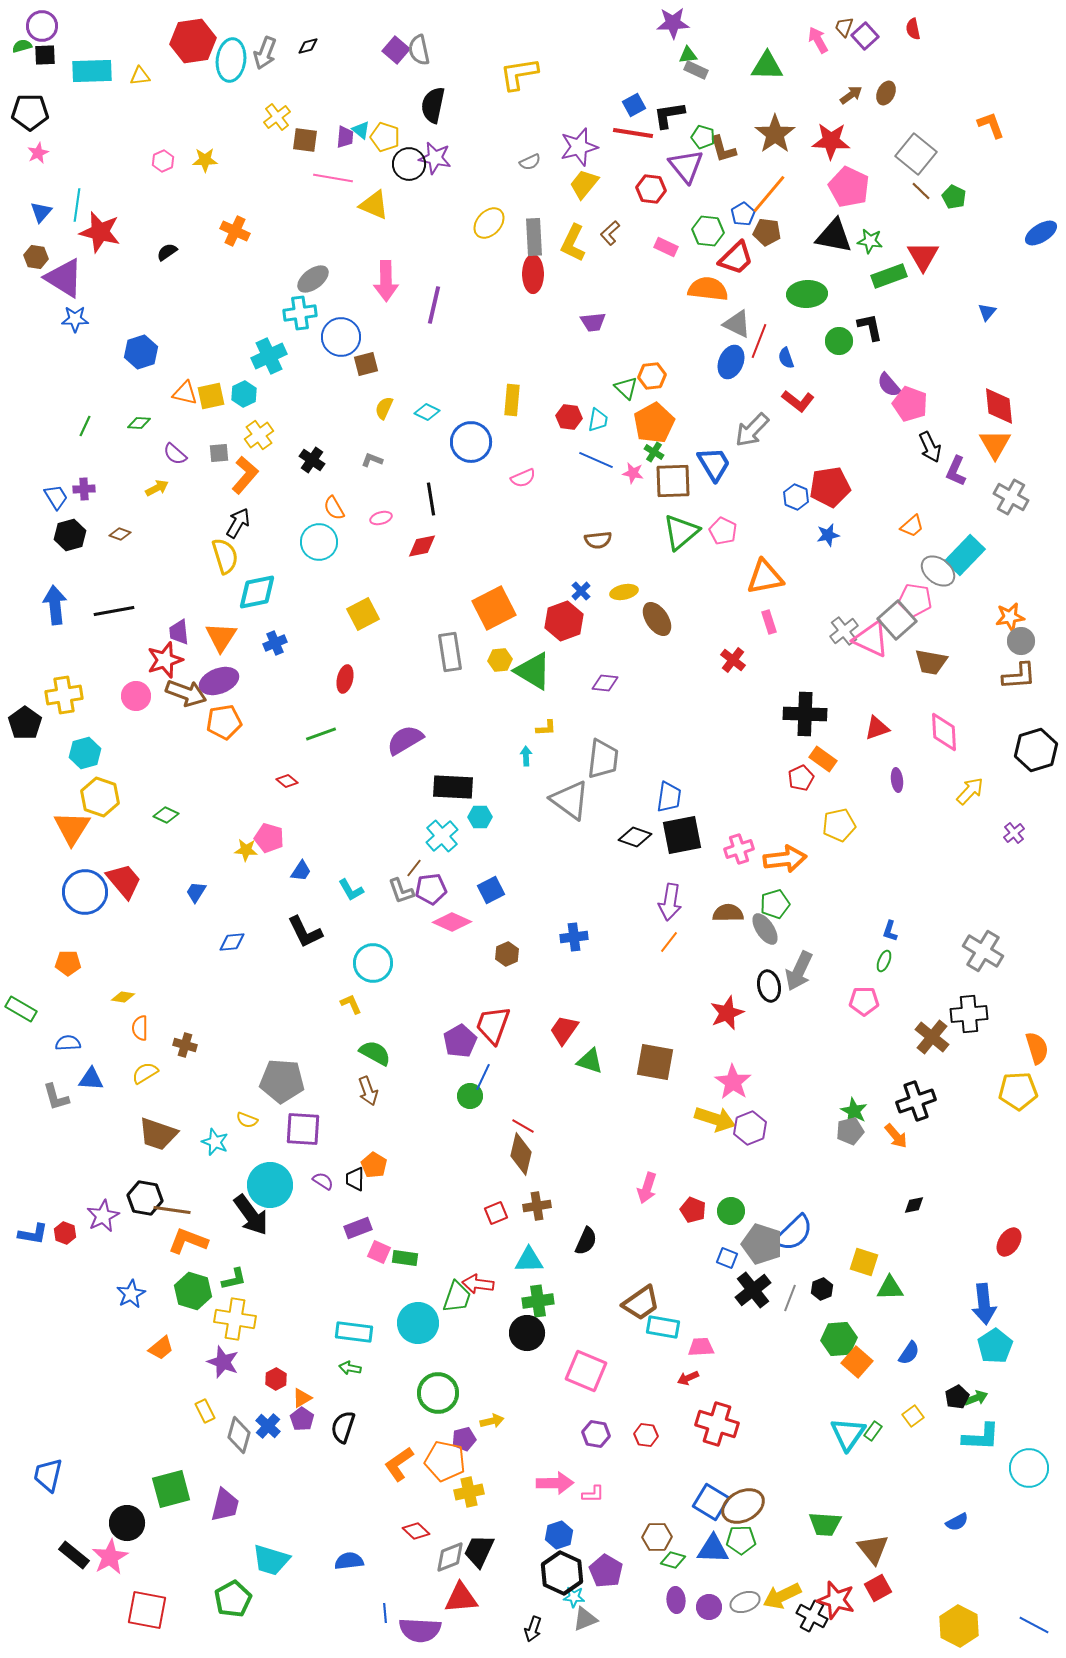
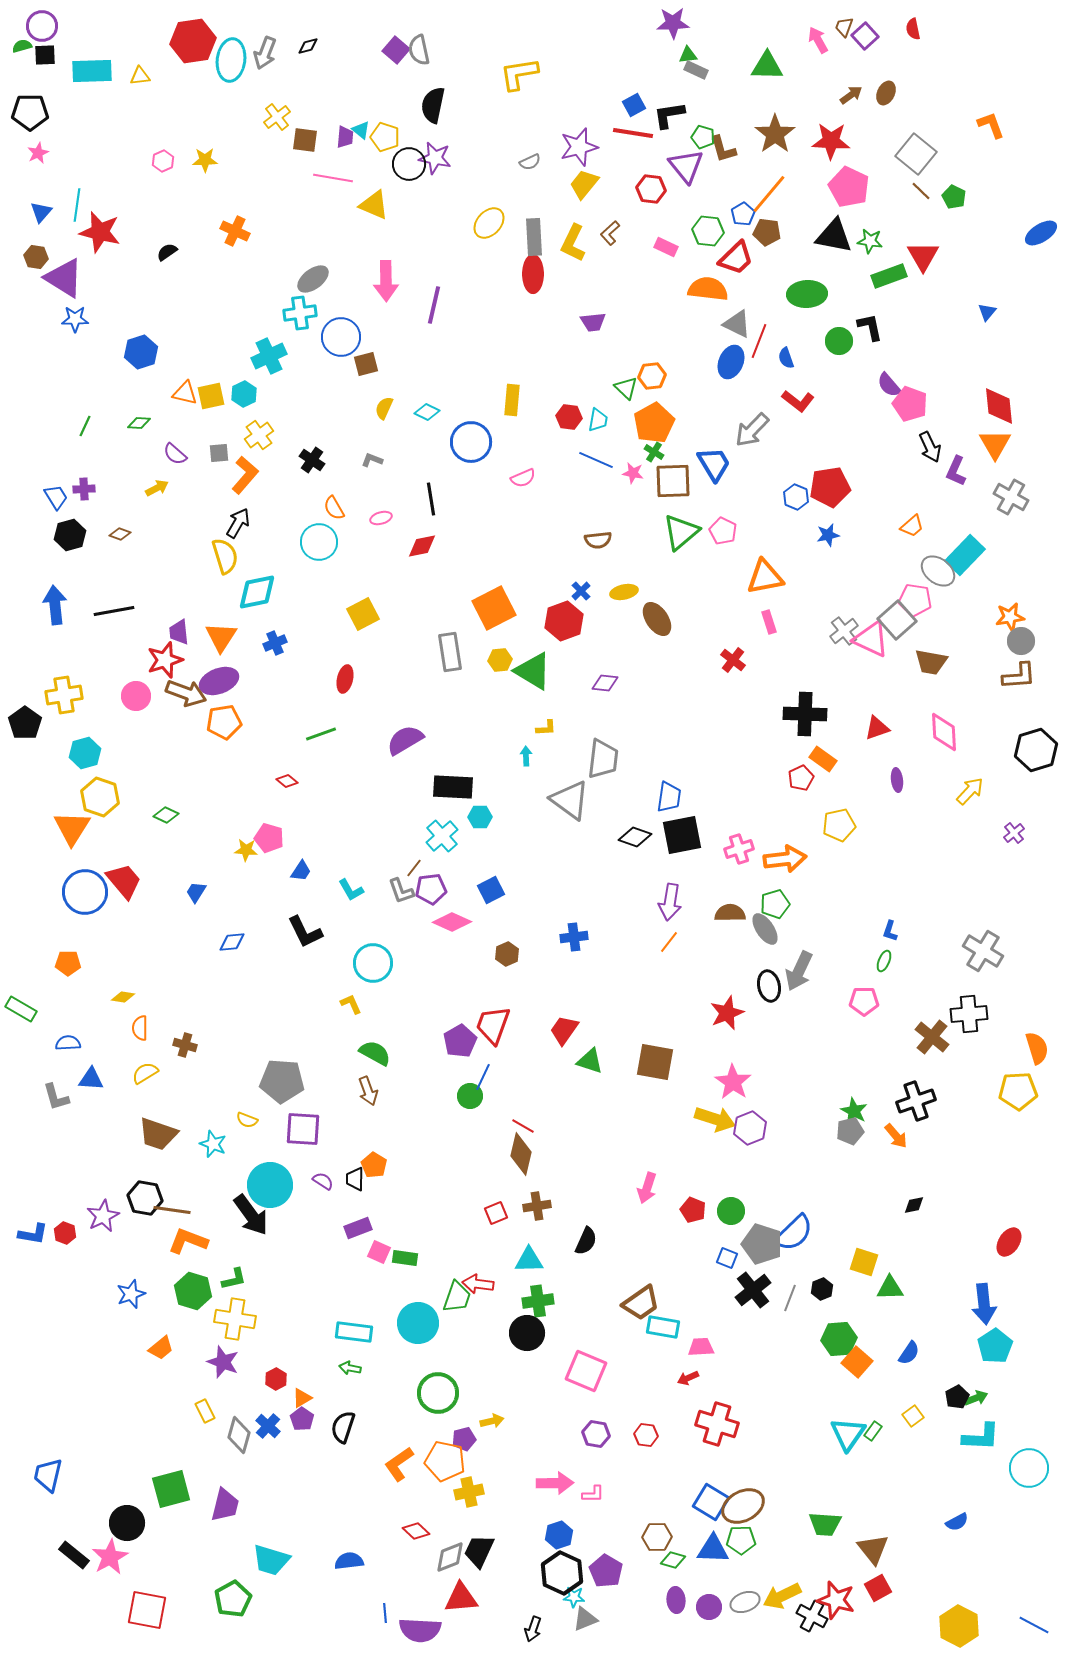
brown semicircle at (728, 913): moved 2 px right
cyan star at (215, 1142): moved 2 px left, 2 px down
blue star at (131, 1294): rotated 8 degrees clockwise
